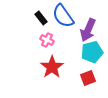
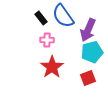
pink cross: rotated 24 degrees counterclockwise
